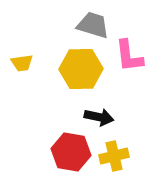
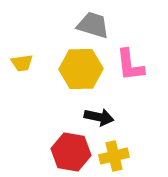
pink L-shape: moved 1 px right, 9 px down
